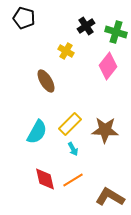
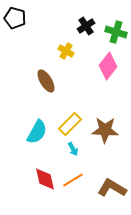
black pentagon: moved 9 px left
brown L-shape: moved 2 px right, 9 px up
